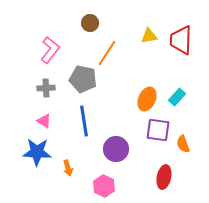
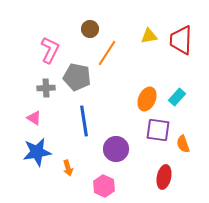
brown circle: moved 6 px down
pink L-shape: rotated 12 degrees counterclockwise
gray pentagon: moved 6 px left, 2 px up
pink triangle: moved 10 px left, 3 px up
blue star: rotated 12 degrees counterclockwise
